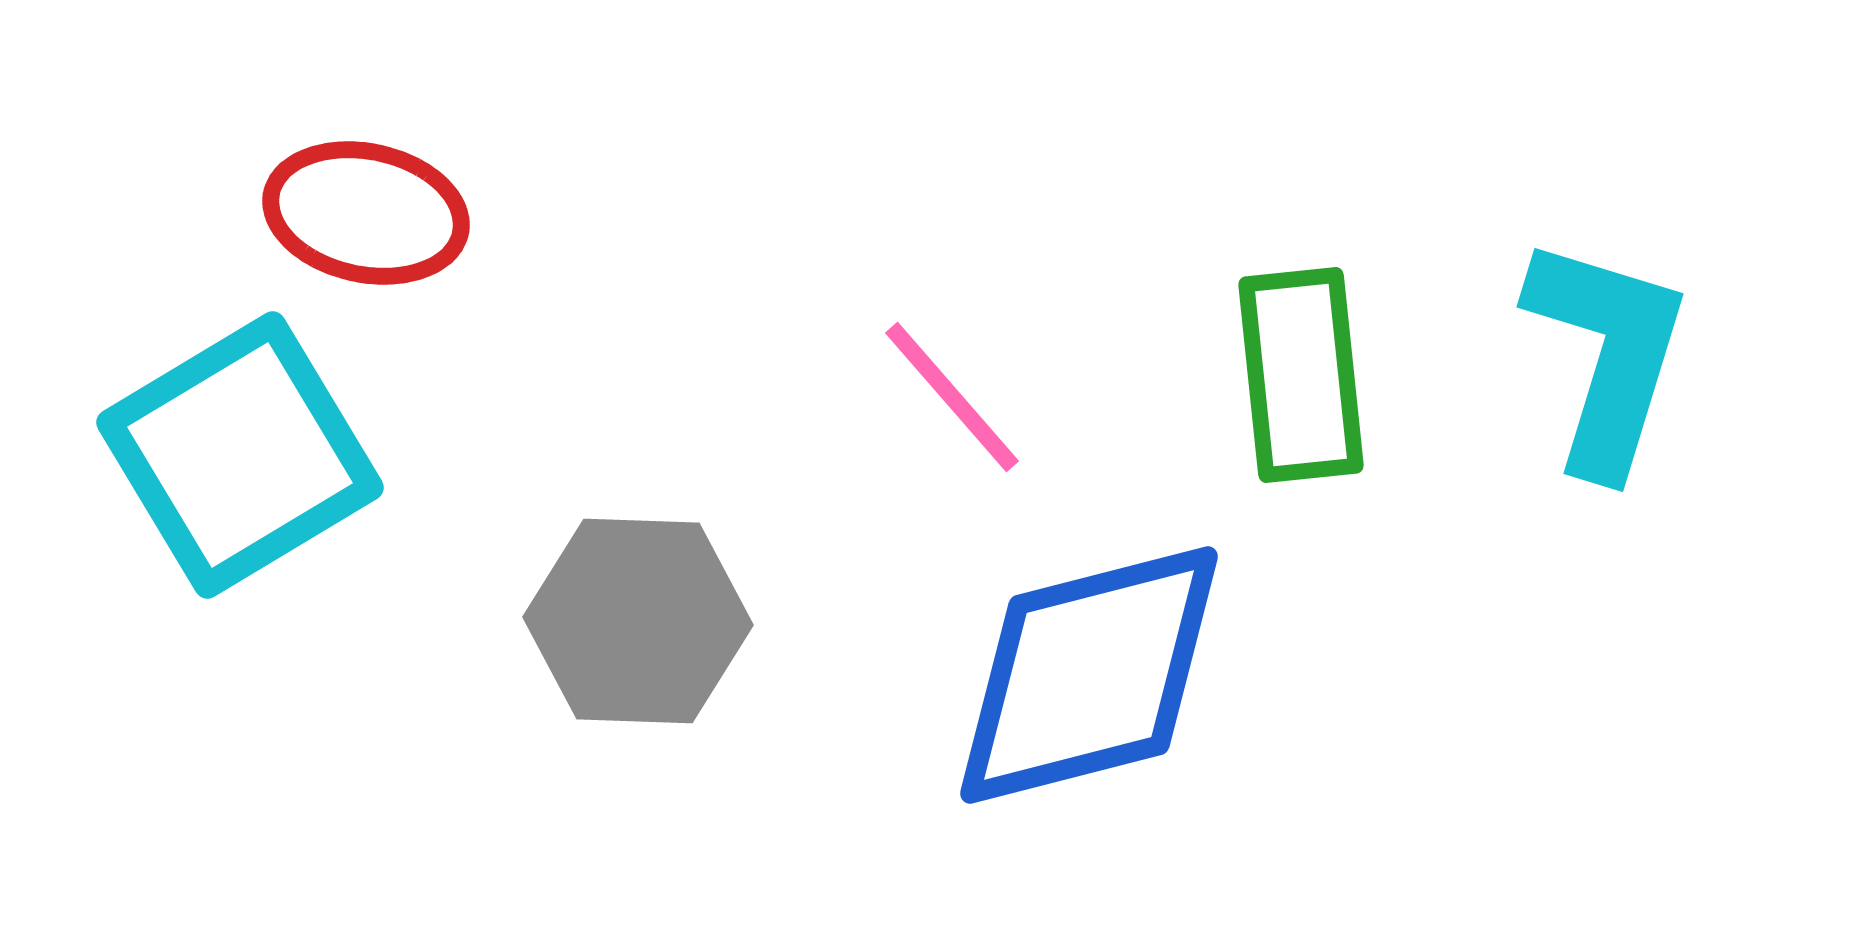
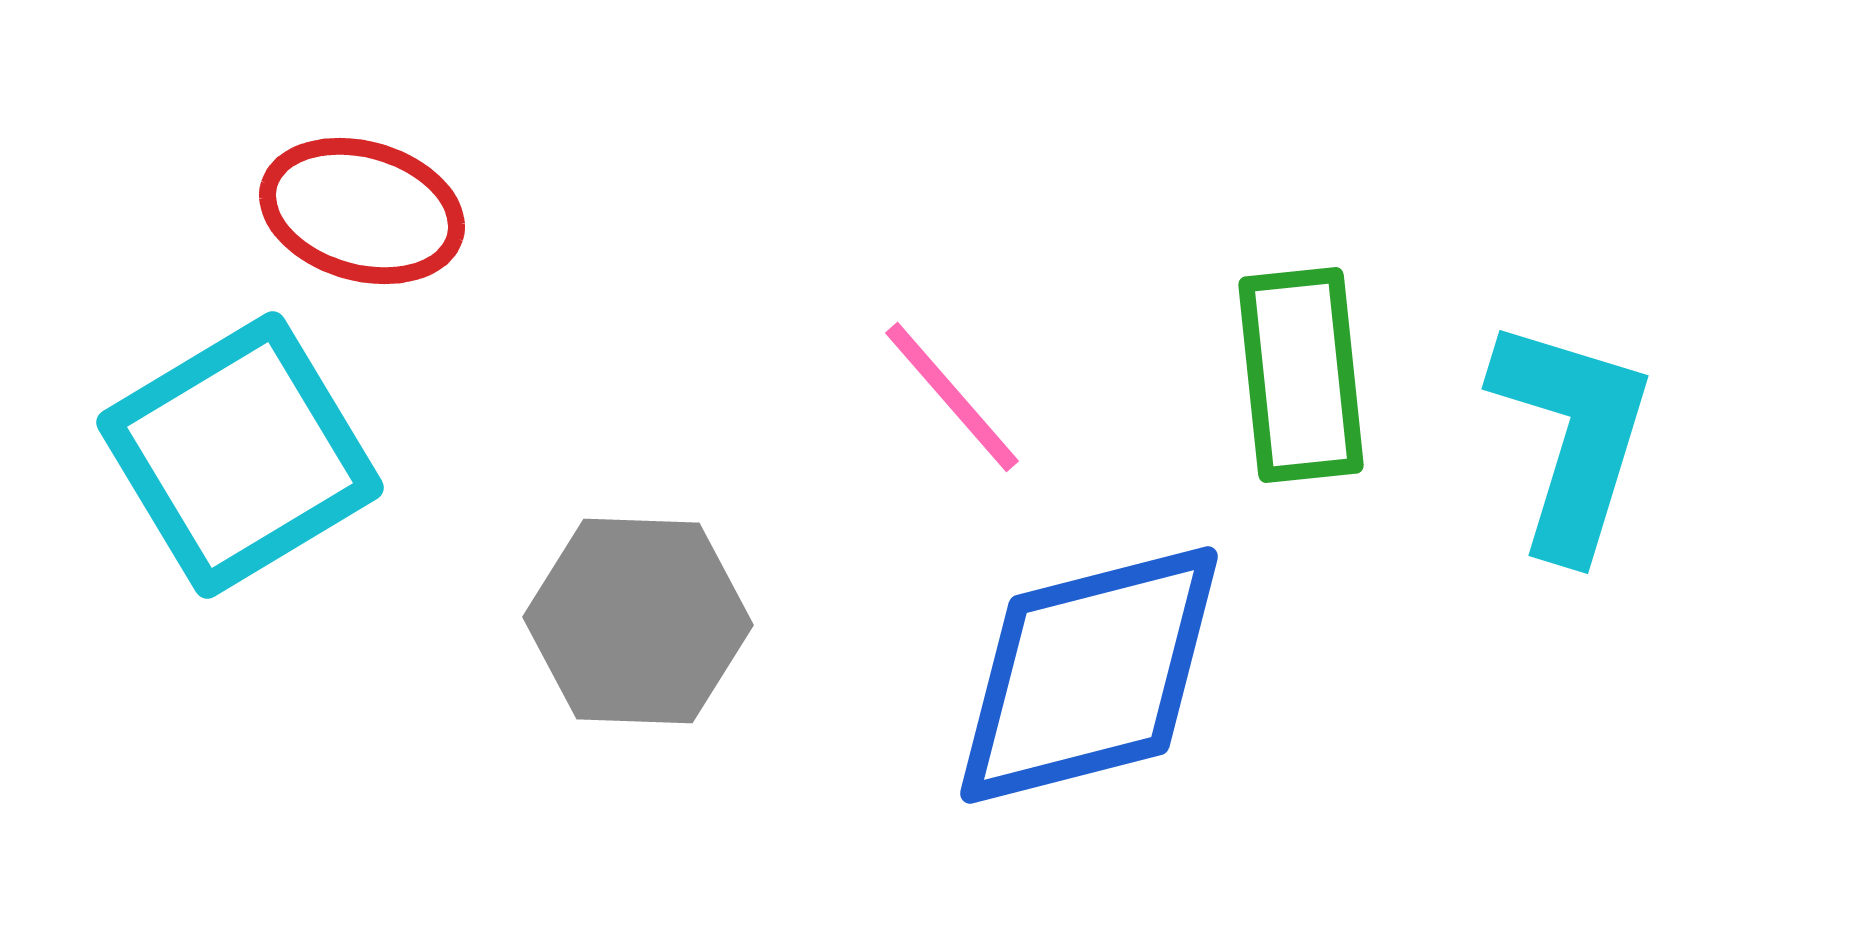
red ellipse: moved 4 px left, 2 px up; rotated 4 degrees clockwise
cyan L-shape: moved 35 px left, 82 px down
